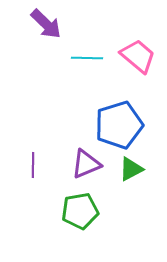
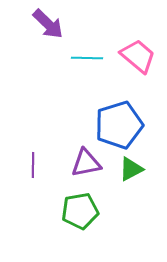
purple arrow: moved 2 px right
purple triangle: moved 1 px up; rotated 12 degrees clockwise
